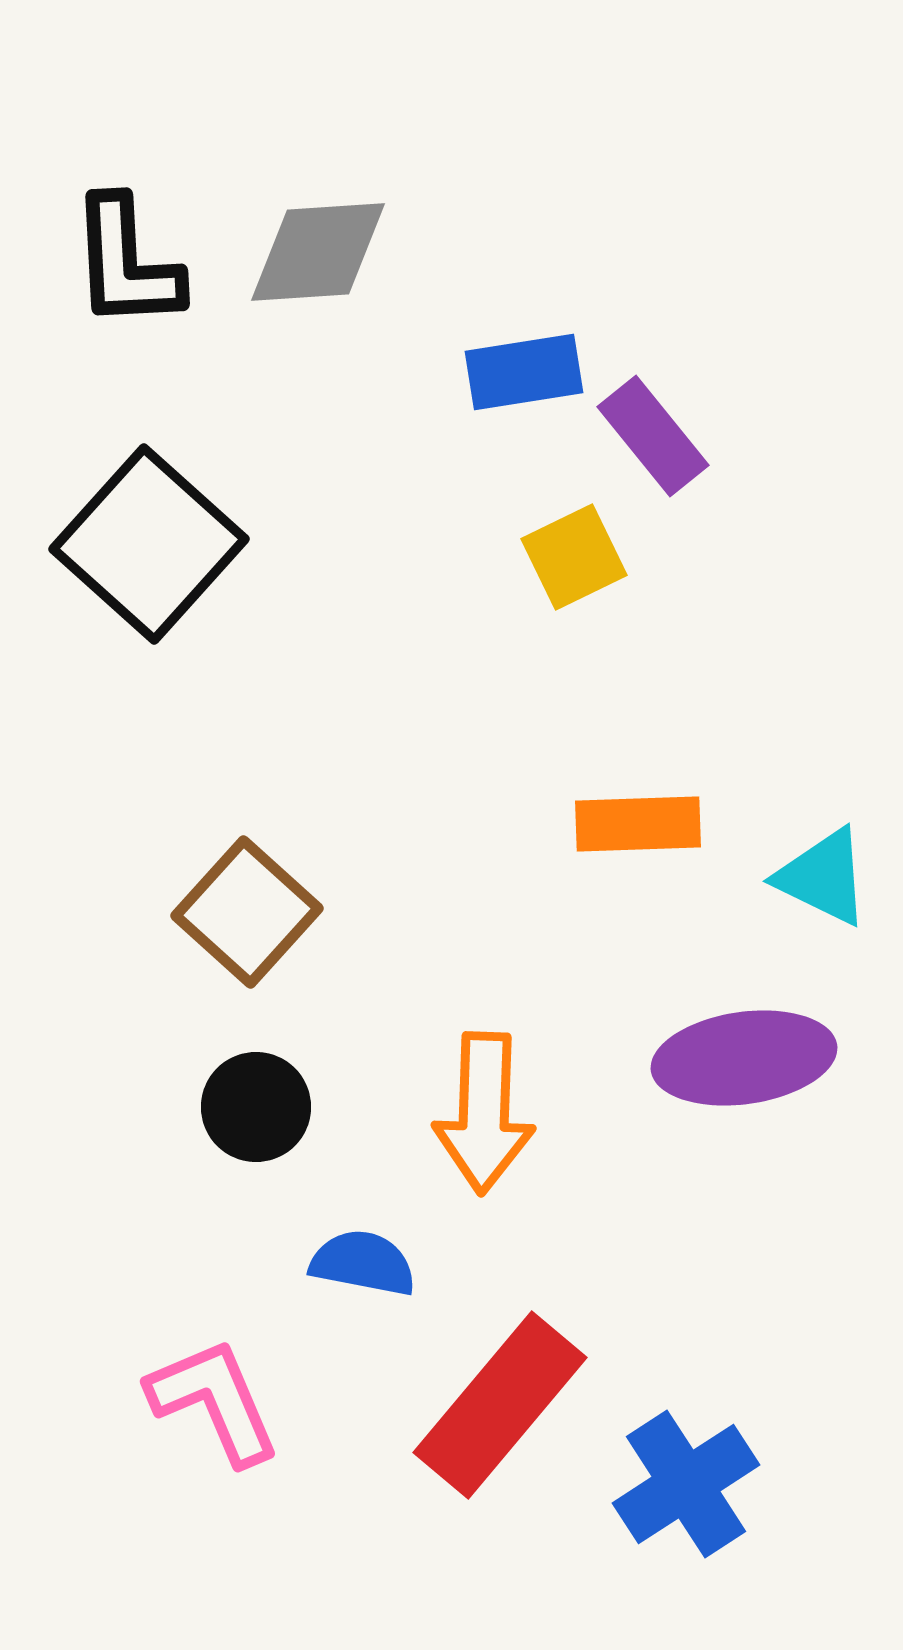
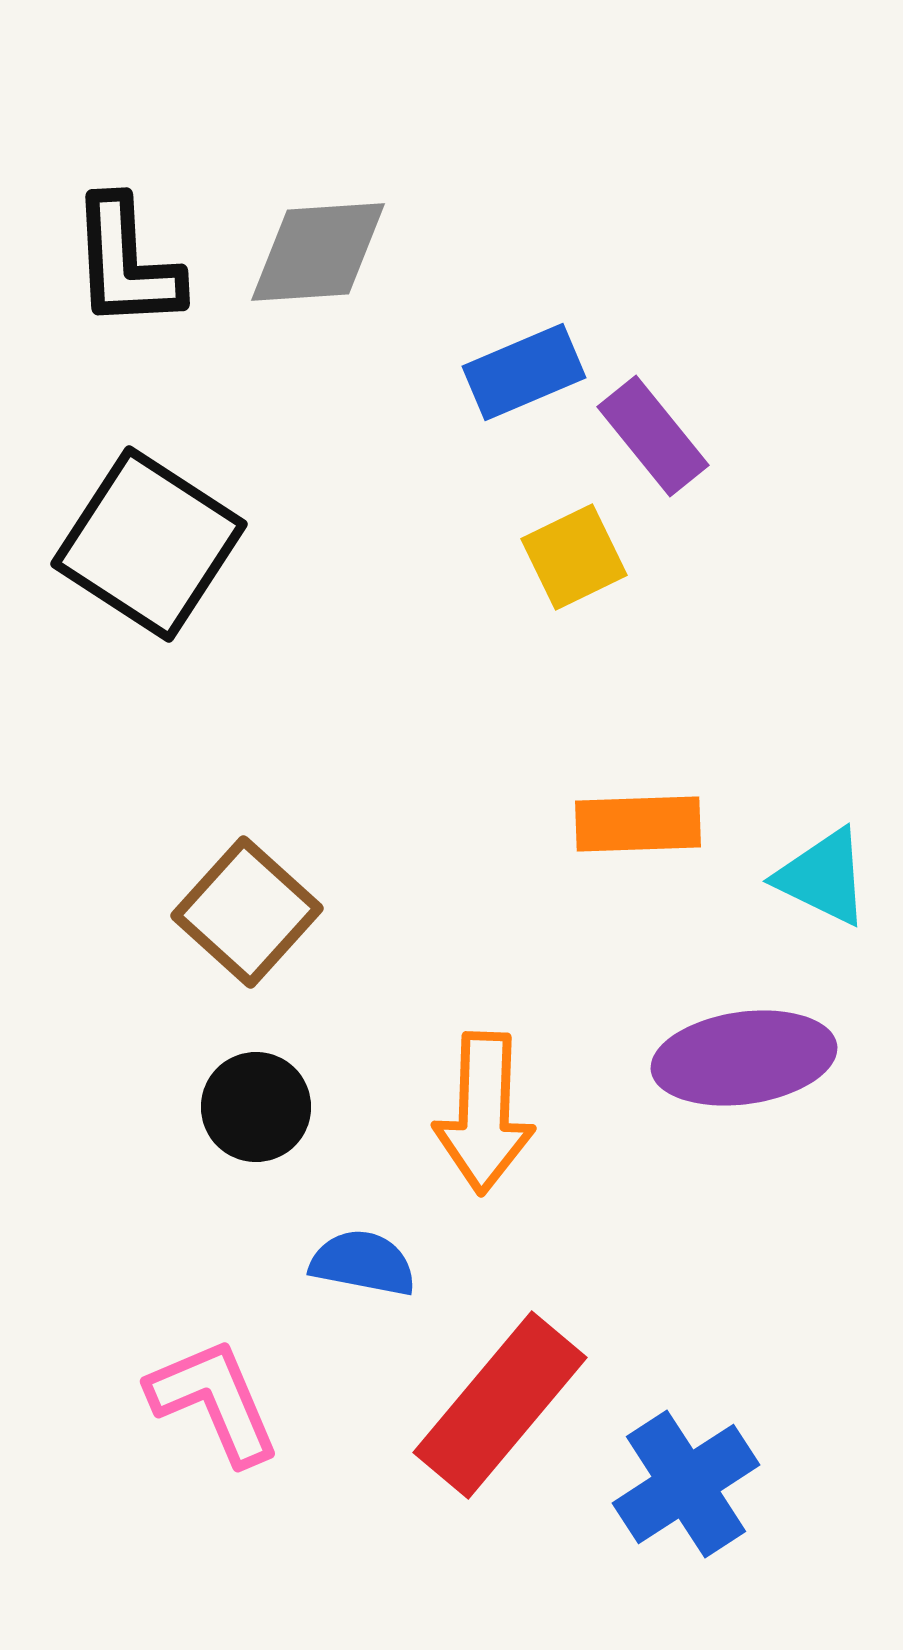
blue rectangle: rotated 14 degrees counterclockwise
black square: rotated 9 degrees counterclockwise
